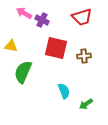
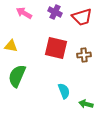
purple cross: moved 13 px right, 8 px up
brown cross: moved 1 px up
green semicircle: moved 6 px left, 4 px down
green arrow: rotated 48 degrees clockwise
